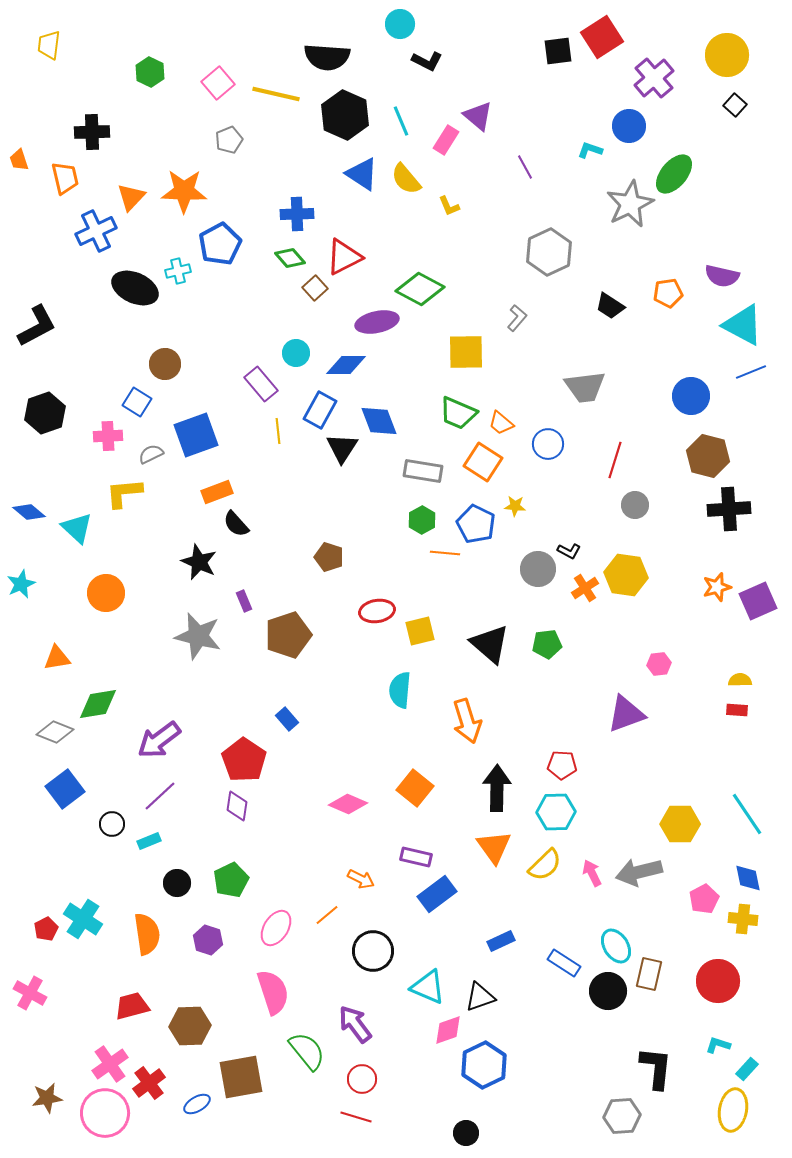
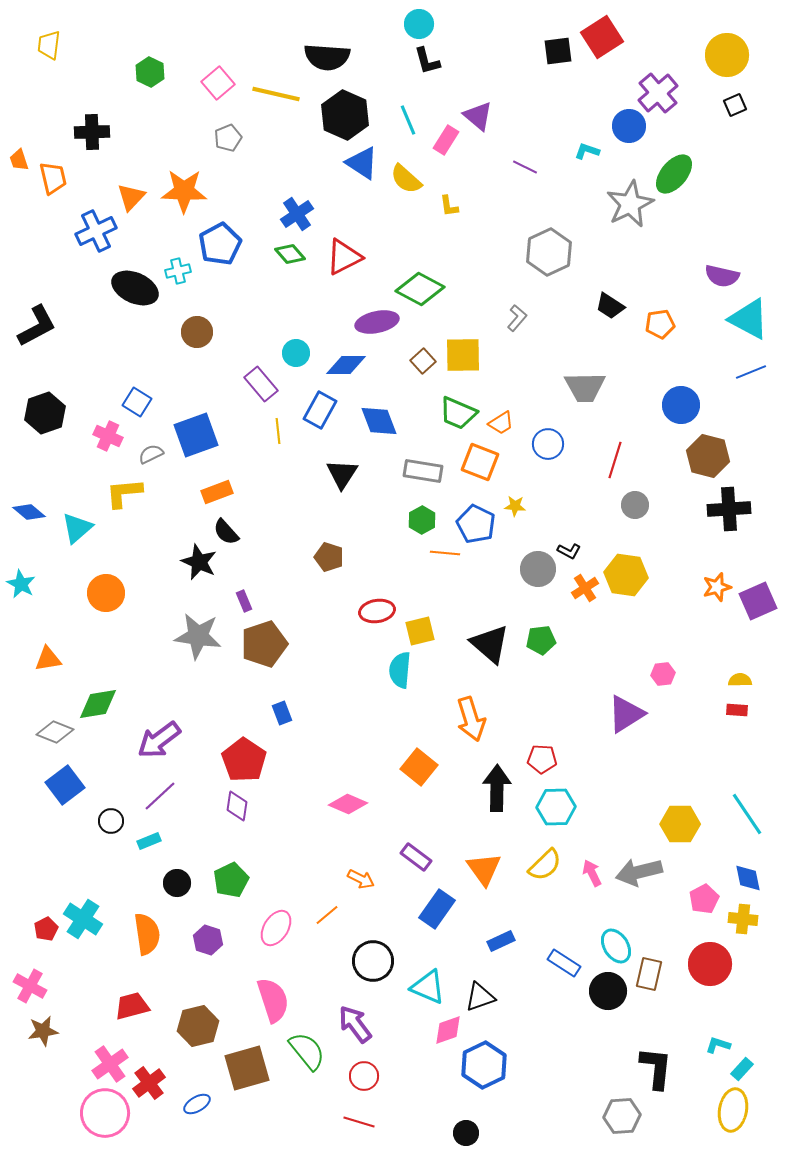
cyan circle at (400, 24): moved 19 px right
black L-shape at (427, 61): rotated 48 degrees clockwise
purple cross at (654, 78): moved 4 px right, 15 px down
black square at (735, 105): rotated 25 degrees clockwise
cyan line at (401, 121): moved 7 px right, 1 px up
gray pentagon at (229, 140): moved 1 px left, 2 px up
cyan L-shape at (590, 150): moved 3 px left, 1 px down
purple line at (525, 167): rotated 35 degrees counterclockwise
blue triangle at (362, 174): moved 11 px up
orange trapezoid at (65, 178): moved 12 px left
yellow semicircle at (406, 179): rotated 8 degrees counterclockwise
yellow L-shape at (449, 206): rotated 15 degrees clockwise
blue cross at (297, 214): rotated 32 degrees counterclockwise
green diamond at (290, 258): moved 4 px up
brown square at (315, 288): moved 108 px right, 73 px down
orange pentagon at (668, 293): moved 8 px left, 31 px down
cyan triangle at (743, 325): moved 6 px right, 6 px up
yellow square at (466, 352): moved 3 px left, 3 px down
brown circle at (165, 364): moved 32 px right, 32 px up
gray trapezoid at (585, 387): rotated 6 degrees clockwise
blue circle at (691, 396): moved 10 px left, 9 px down
orange trapezoid at (501, 423): rotated 72 degrees counterclockwise
pink cross at (108, 436): rotated 28 degrees clockwise
black triangle at (342, 448): moved 26 px down
orange square at (483, 462): moved 3 px left; rotated 12 degrees counterclockwise
black semicircle at (236, 524): moved 10 px left, 8 px down
cyan triangle at (77, 528): rotated 36 degrees clockwise
cyan star at (21, 584): rotated 20 degrees counterclockwise
brown pentagon at (288, 635): moved 24 px left, 9 px down
gray star at (198, 636): rotated 6 degrees counterclockwise
green pentagon at (547, 644): moved 6 px left, 4 px up
orange triangle at (57, 658): moved 9 px left, 1 px down
pink hexagon at (659, 664): moved 4 px right, 10 px down
cyan semicircle at (400, 690): moved 20 px up
purple triangle at (626, 714): rotated 12 degrees counterclockwise
blue rectangle at (287, 719): moved 5 px left, 6 px up; rotated 20 degrees clockwise
orange arrow at (467, 721): moved 4 px right, 2 px up
red pentagon at (562, 765): moved 20 px left, 6 px up
orange square at (415, 788): moved 4 px right, 21 px up
blue square at (65, 789): moved 4 px up
cyan hexagon at (556, 812): moved 5 px up
black circle at (112, 824): moved 1 px left, 3 px up
orange triangle at (494, 847): moved 10 px left, 22 px down
purple rectangle at (416, 857): rotated 24 degrees clockwise
blue rectangle at (437, 894): moved 15 px down; rotated 18 degrees counterclockwise
black circle at (373, 951): moved 10 px down
red circle at (718, 981): moved 8 px left, 17 px up
pink semicircle at (273, 992): moved 8 px down
pink cross at (30, 993): moved 7 px up
brown hexagon at (190, 1026): moved 8 px right; rotated 12 degrees counterclockwise
cyan rectangle at (747, 1069): moved 5 px left
brown square at (241, 1077): moved 6 px right, 9 px up; rotated 6 degrees counterclockwise
red circle at (362, 1079): moved 2 px right, 3 px up
brown star at (47, 1098): moved 4 px left, 67 px up
red line at (356, 1117): moved 3 px right, 5 px down
